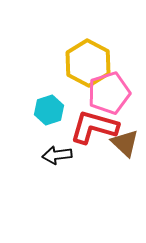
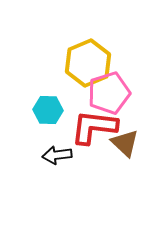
yellow hexagon: rotated 9 degrees clockwise
cyan hexagon: moved 1 px left; rotated 20 degrees clockwise
red L-shape: rotated 9 degrees counterclockwise
